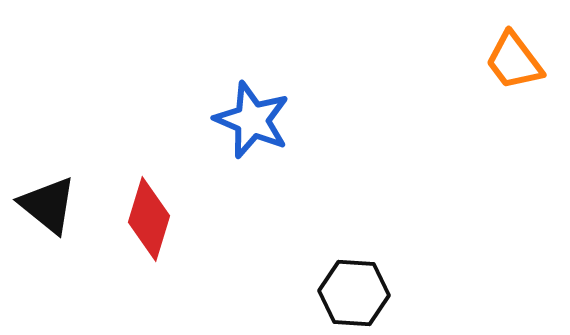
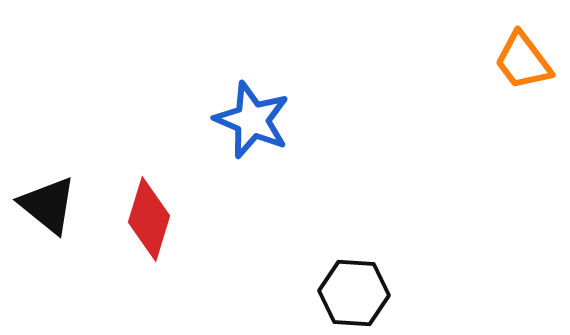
orange trapezoid: moved 9 px right
